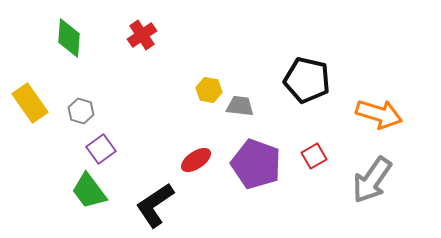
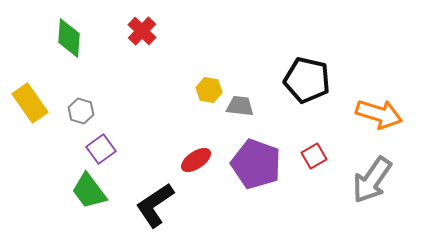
red cross: moved 4 px up; rotated 12 degrees counterclockwise
